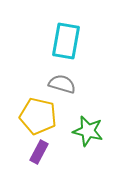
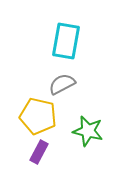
gray semicircle: rotated 44 degrees counterclockwise
